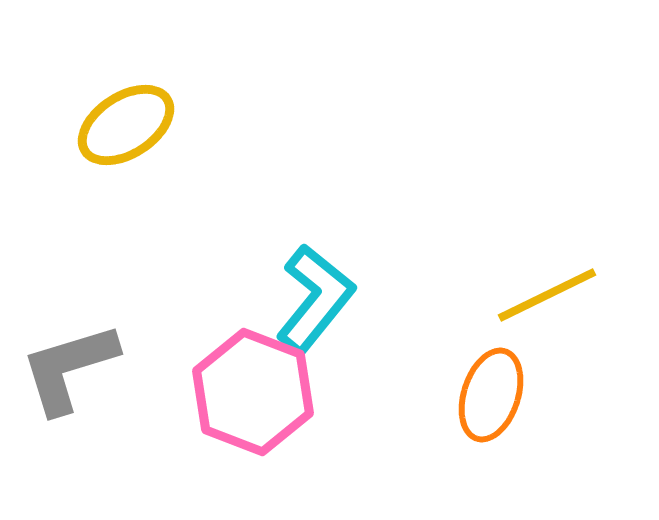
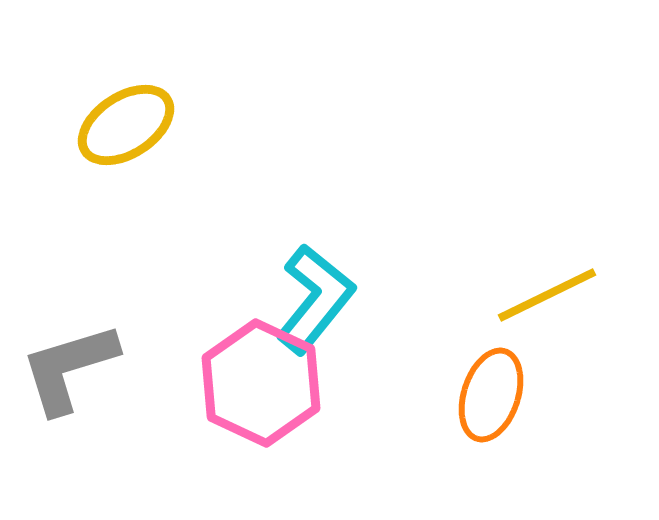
pink hexagon: moved 8 px right, 9 px up; rotated 4 degrees clockwise
